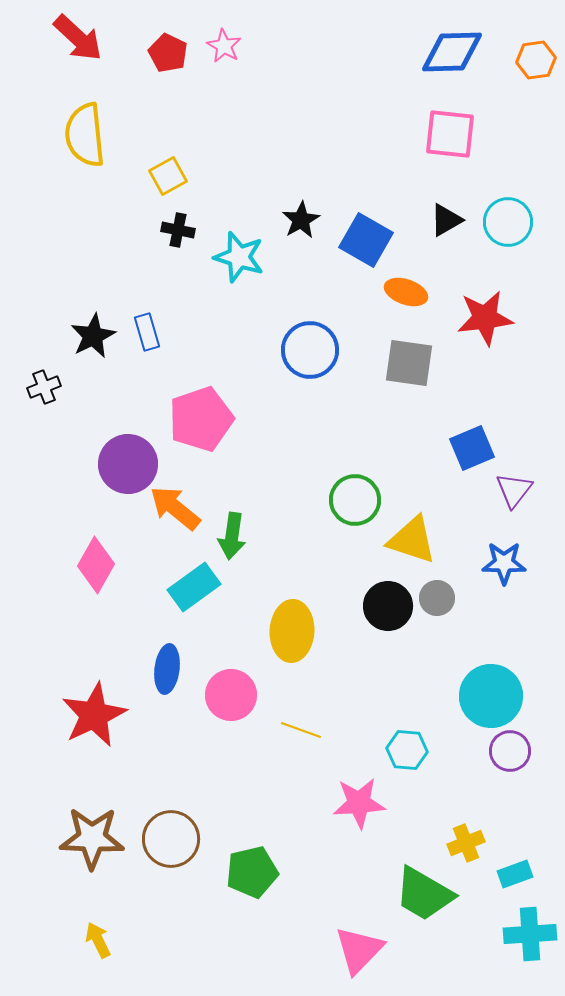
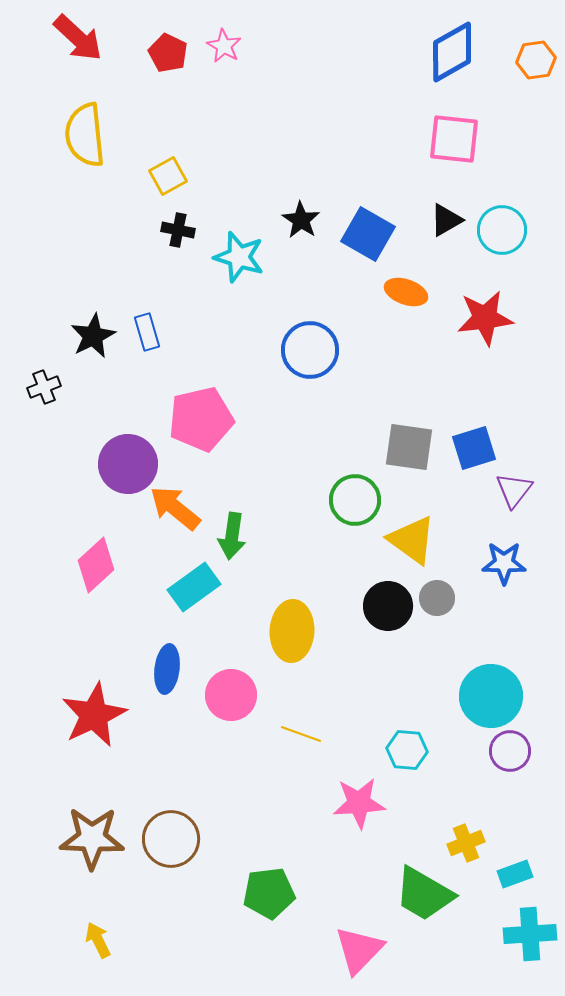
blue diamond at (452, 52): rotated 28 degrees counterclockwise
pink square at (450, 134): moved 4 px right, 5 px down
black star at (301, 220): rotated 9 degrees counterclockwise
cyan circle at (508, 222): moved 6 px left, 8 px down
blue square at (366, 240): moved 2 px right, 6 px up
gray square at (409, 363): moved 84 px down
pink pentagon at (201, 419): rotated 6 degrees clockwise
blue square at (472, 448): moved 2 px right; rotated 6 degrees clockwise
yellow triangle at (412, 540): rotated 18 degrees clockwise
pink diamond at (96, 565): rotated 18 degrees clockwise
yellow line at (301, 730): moved 4 px down
green pentagon at (252, 872): moved 17 px right, 21 px down; rotated 6 degrees clockwise
